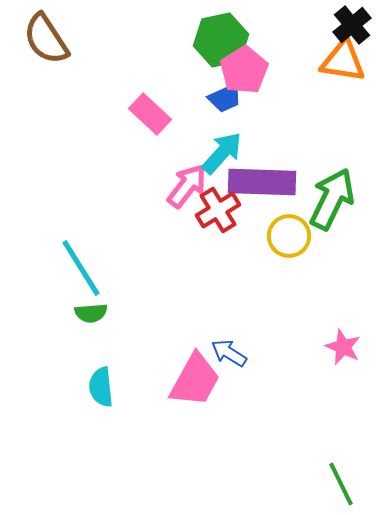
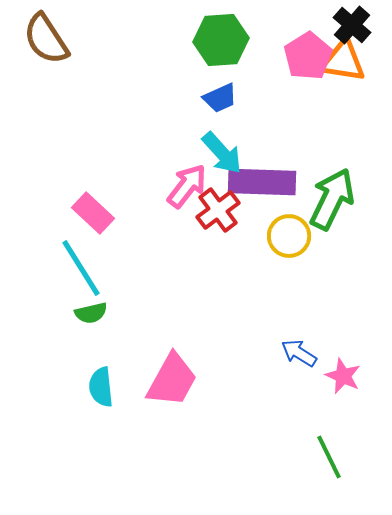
black cross: rotated 9 degrees counterclockwise
green hexagon: rotated 8 degrees clockwise
pink pentagon: moved 64 px right, 14 px up
blue trapezoid: moved 5 px left
pink rectangle: moved 57 px left, 99 px down
cyan arrow: rotated 96 degrees clockwise
red cross: rotated 6 degrees counterclockwise
green semicircle: rotated 8 degrees counterclockwise
pink star: moved 29 px down
blue arrow: moved 70 px right
pink trapezoid: moved 23 px left
green line: moved 12 px left, 27 px up
